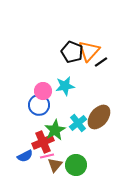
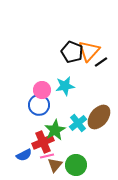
pink circle: moved 1 px left, 1 px up
blue semicircle: moved 1 px left, 1 px up
